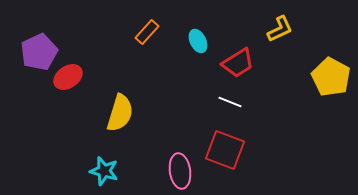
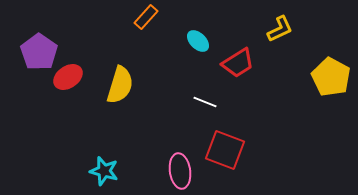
orange rectangle: moved 1 px left, 15 px up
cyan ellipse: rotated 20 degrees counterclockwise
purple pentagon: rotated 12 degrees counterclockwise
white line: moved 25 px left
yellow semicircle: moved 28 px up
